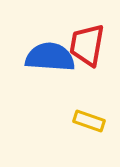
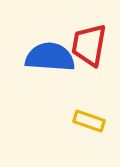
red trapezoid: moved 2 px right
